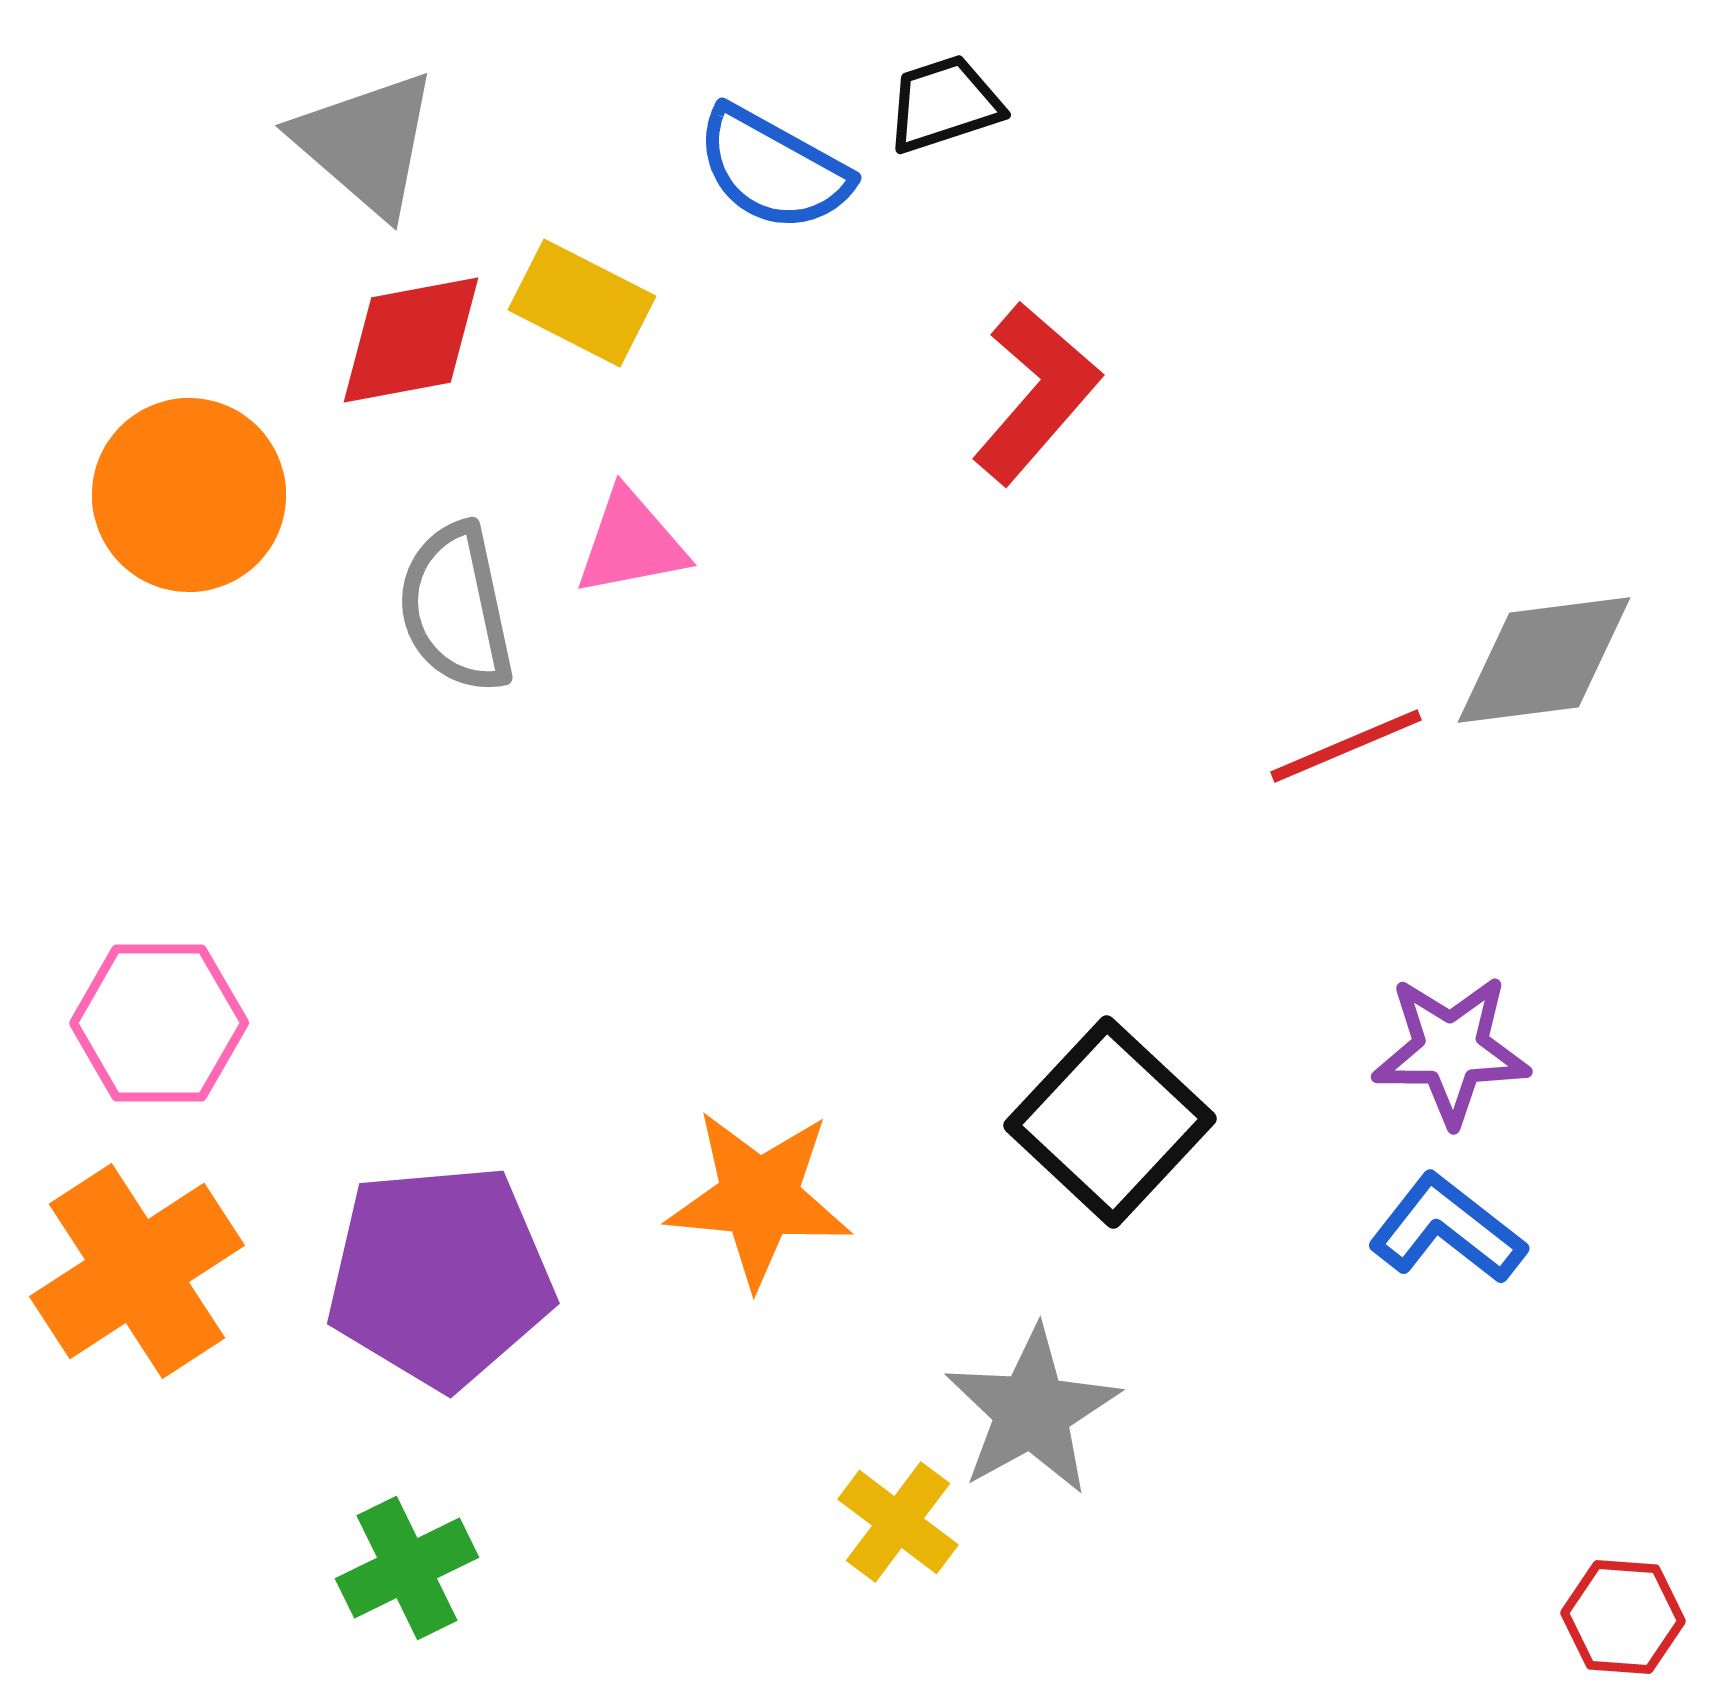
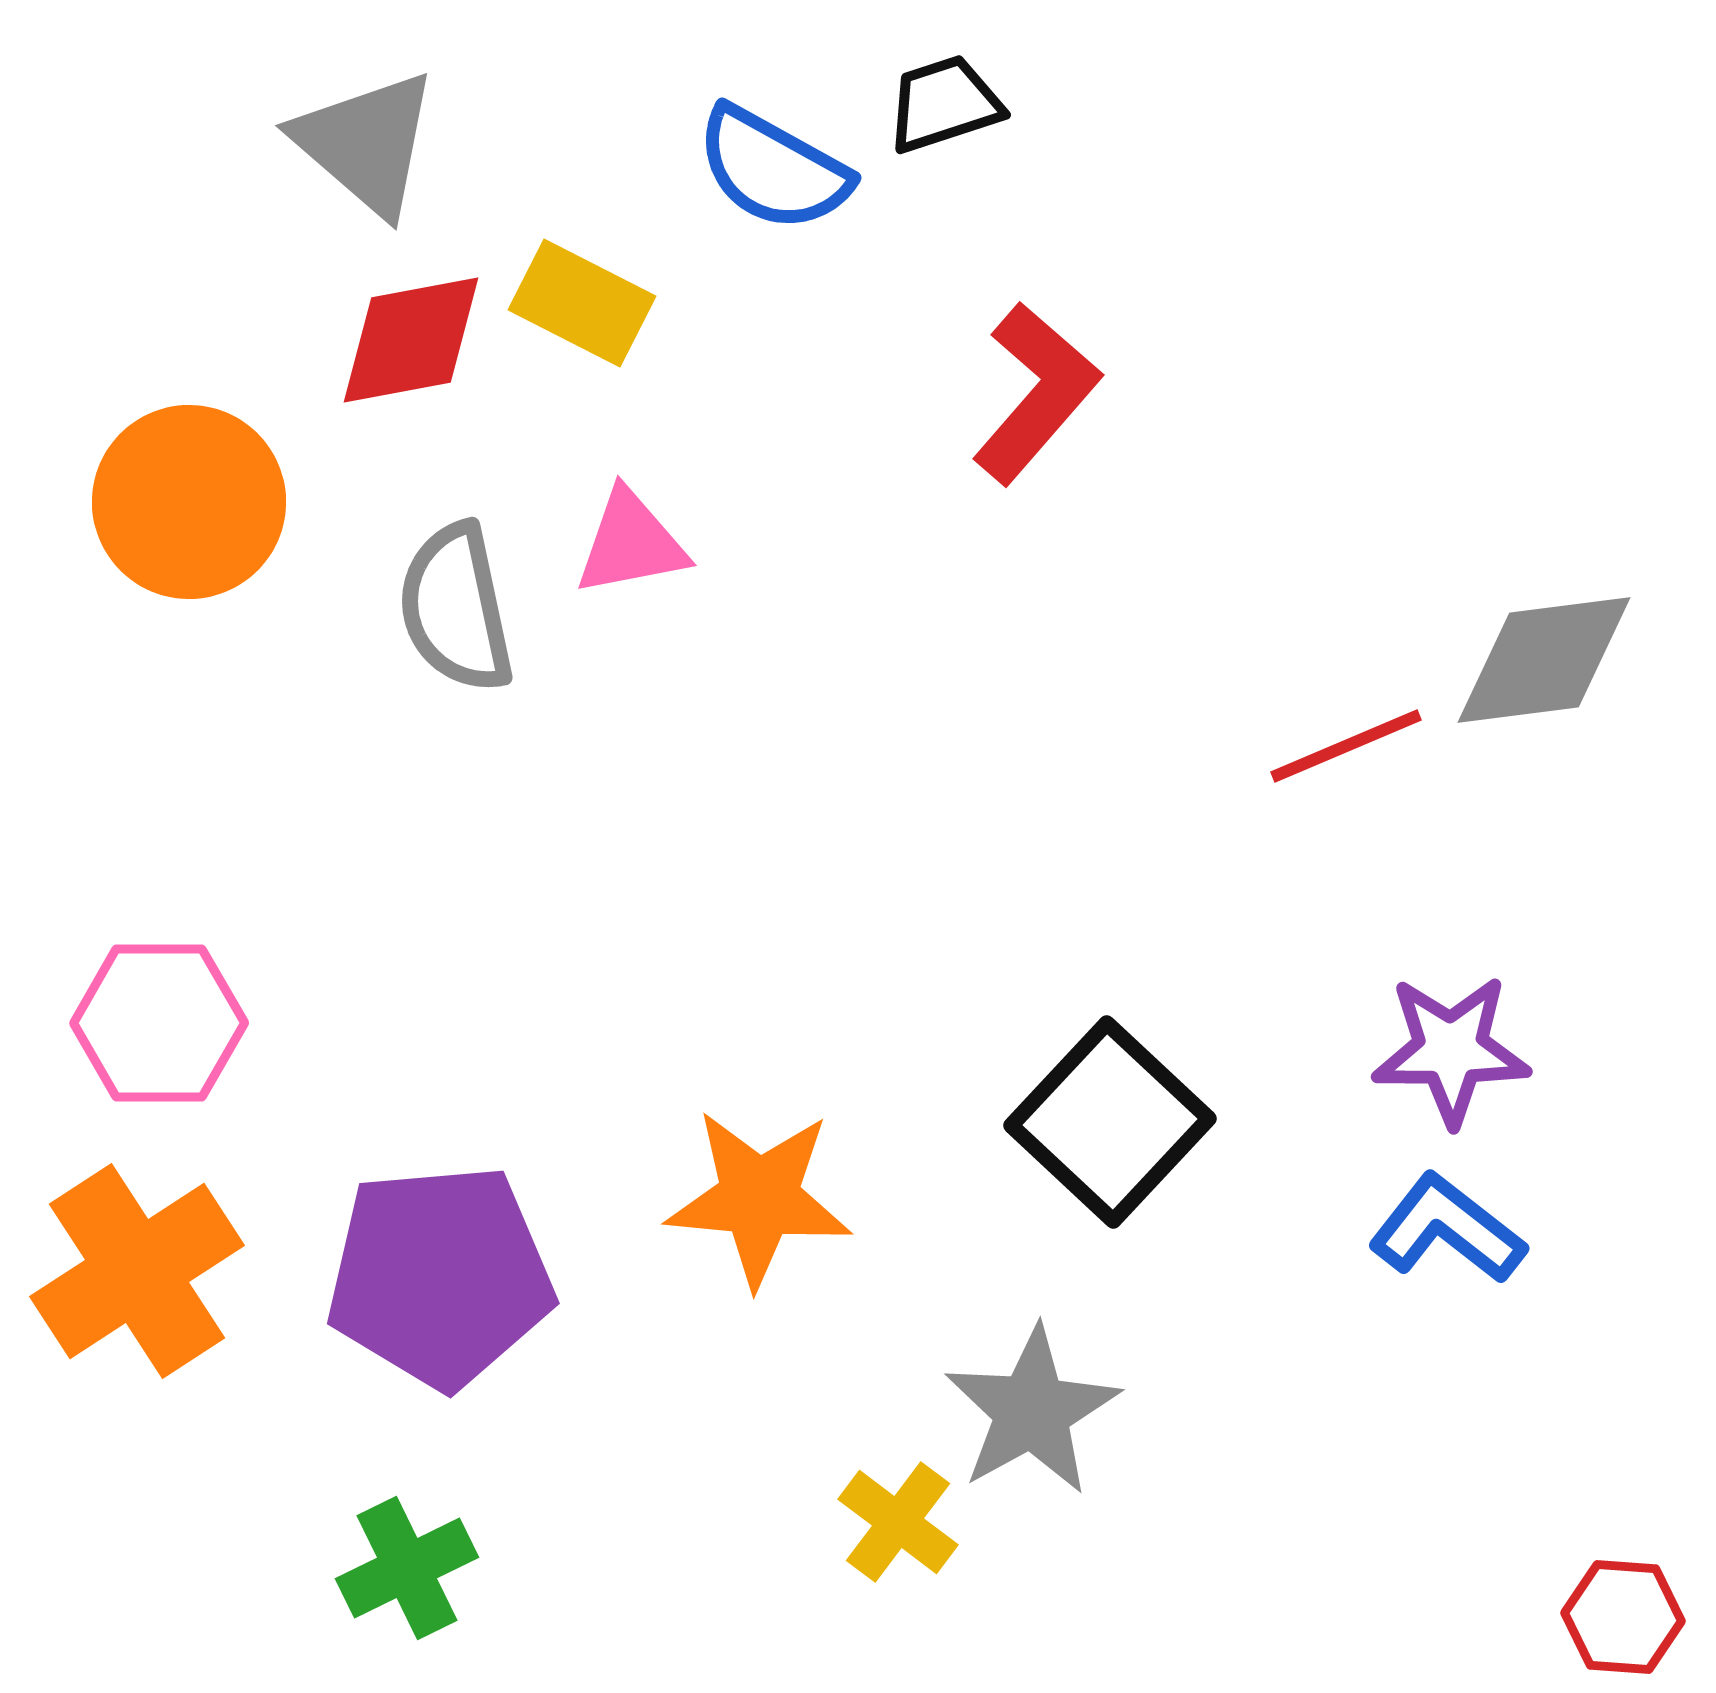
orange circle: moved 7 px down
